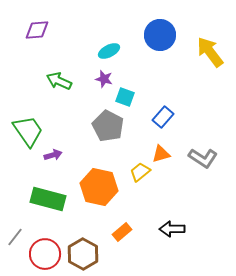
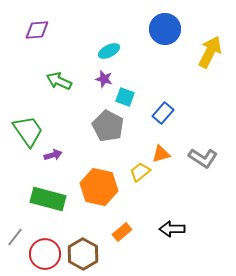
blue circle: moved 5 px right, 6 px up
yellow arrow: rotated 64 degrees clockwise
blue rectangle: moved 4 px up
